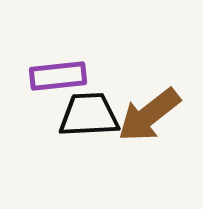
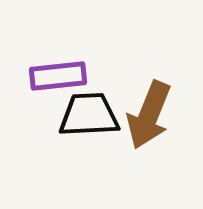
brown arrow: rotated 30 degrees counterclockwise
